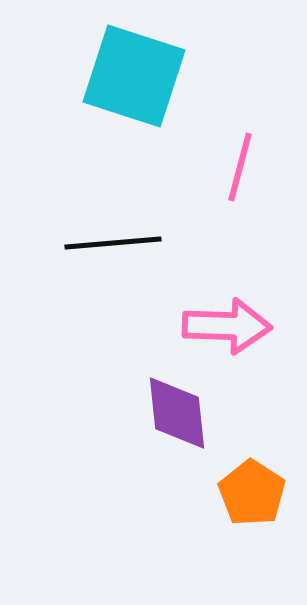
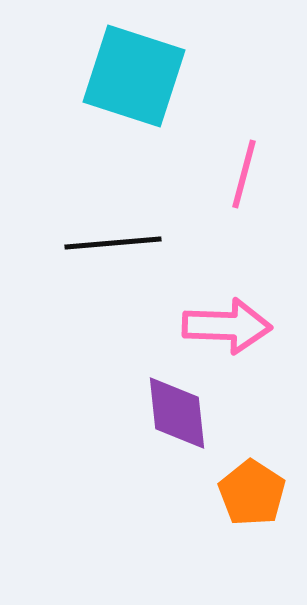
pink line: moved 4 px right, 7 px down
